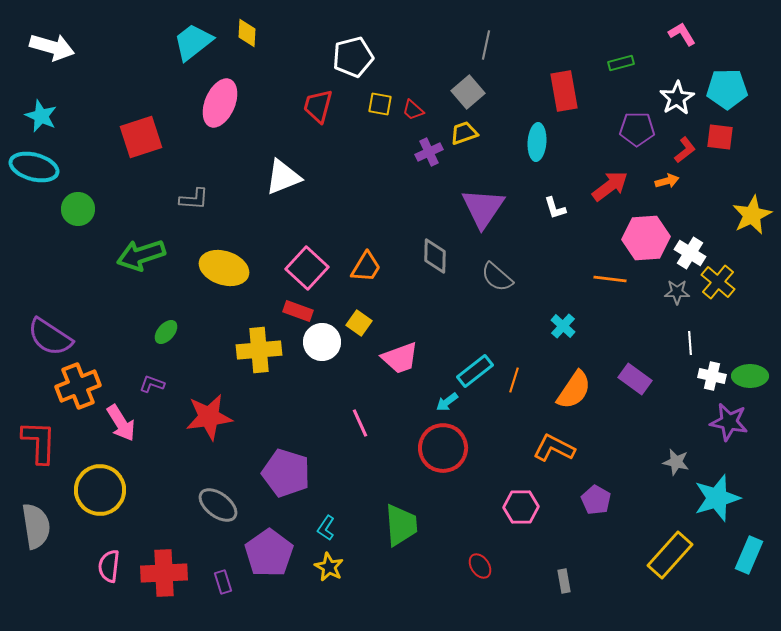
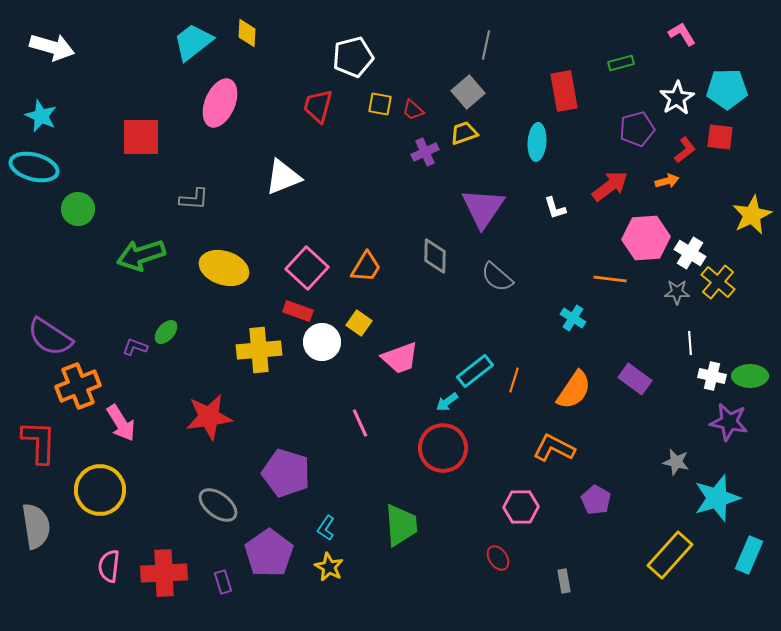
purple pentagon at (637, 129): rotated 16 degrees counterclockwise
red square at (141, 137): rotated 18 degrees clockwise
purple cross at (429, 152): moved 4 px left
cyan cross at (563, 326): moved 10 px right, 8 px up; rotated 10 degrees counterclockwise
purple L-shape at (152, 384): moved 17 px left, 37 px up
red ellipse at (480, 566): moved 18 px right, 8 px up
